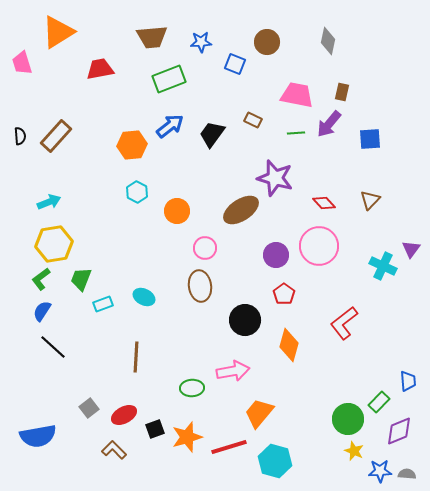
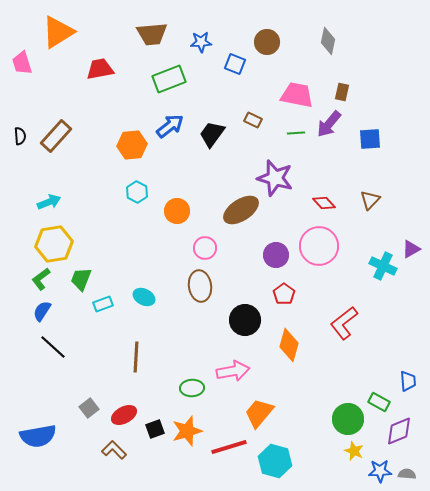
brown trapezoid at (152, 37): moved 3 px up
purple triangle at (411, 249): rotated 24 degrees clockwise
green rectangle at (379, 402): rotated 75 degrees clockwise
orange star at (187, 437): moved 6 px up
